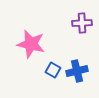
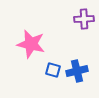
purple cross: moved 2 px right, 4 px up
blue square: rotated 14 degrees counterclockwise
